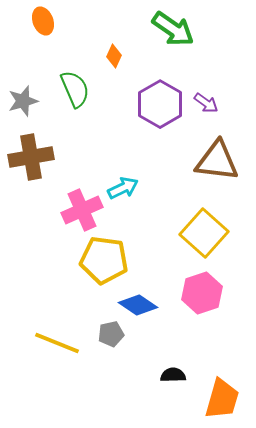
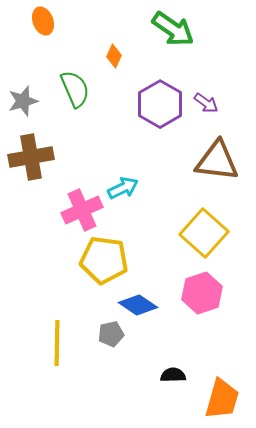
yellow line: rotated 69 degrees clockwise
